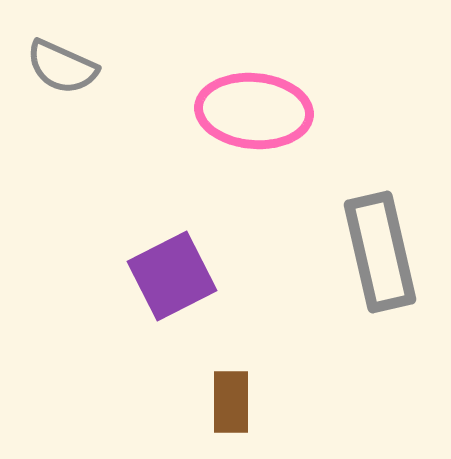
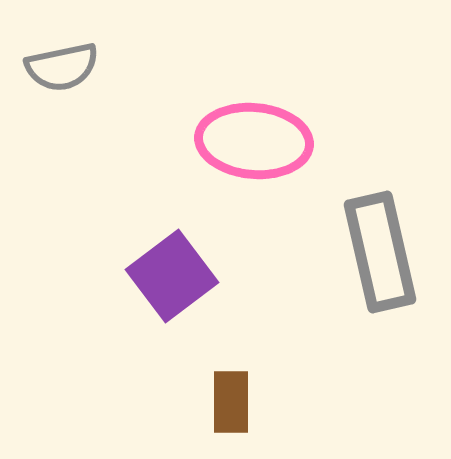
gray semicircle: rotated 36 degrees counterclockwise
pink ellipse: moved 30 px down
purple square: rotated 10 degrees counterclockwise
